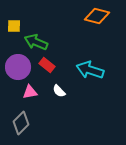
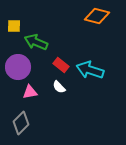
red rectangle: moved 14 px right
white semicircle: moved 4 px up
